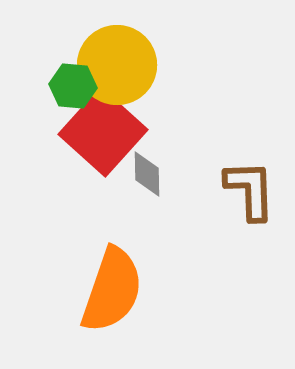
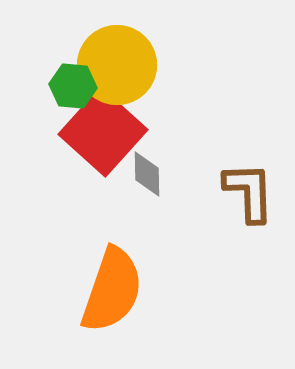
brown L-shape: moved 1 px left, 2 px down
